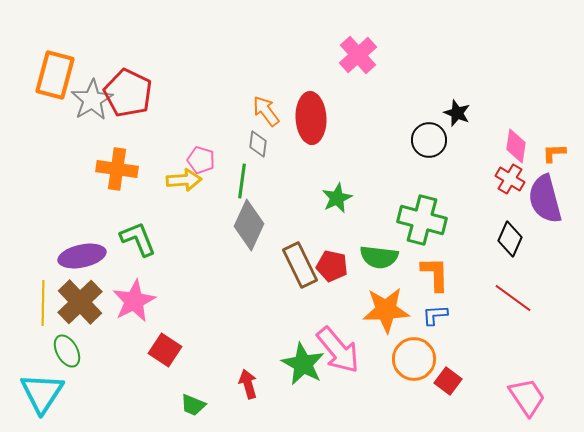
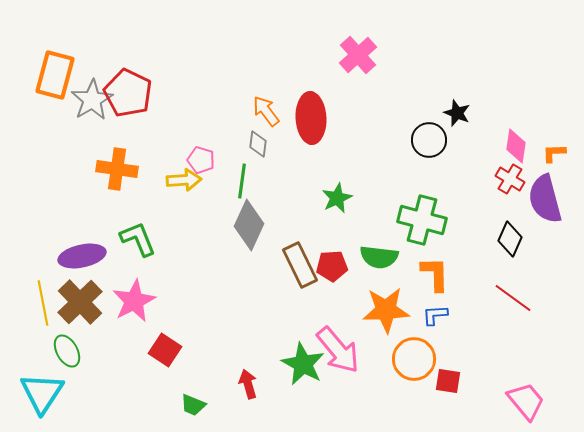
red pentagon at (332, 266): rotated 16 degrees counterclockwise
yellow line at (43, 303): rotated 12 degrees counterclockwise
red square at (448, 381): rotated 28 degrees counterclockwise
pink trapezoid at (527, 397): moved 1 px left, 4 px down; rotated 6 degrees counterclockwise
